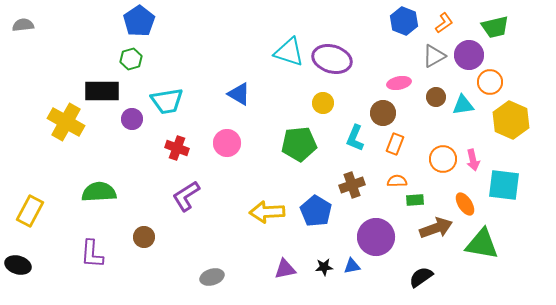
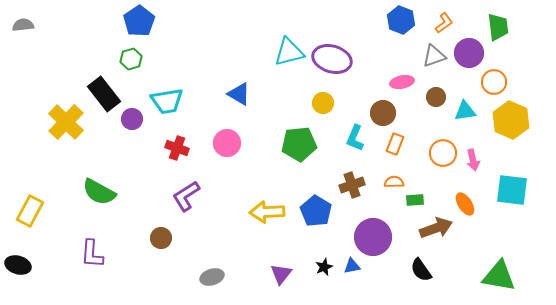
blue hexagon at (404, 21): moved 3 px left, 1 px up
green trapezoid at (495, 27): moved 3 px right; rotated 84 degrees counterclockwise
cyan triangle at (289, 52): rotated 32 degrees counterclockwise
purple circle at (469, 55): moved 2 px up
gray triangle at (434, 56): rotated 10 degrees clockwise
orange circle at (490, 82): moved 4 px right
pink ellipse at (399, 83): moved 3 px right, 1 px up
black rectangle at (102, 91): moved 2 px right, 3 px down; rotated 52 degrees clockwise
cyan triangle at (463, 105): moved 2 px right, 6 px down
yellow cross at (66, 122): rotated 15 degrees clockwise
orange circle at (443, 159): moved 6 px up
orange semicircle at (397, 181): moved 3 px left, 1 px down
cyan square at (504, 185): moved 8 px right, 5 px down
green semicircle at (99, 192): rotated 148 degrees counterclockwise
brown circle at (144, 237): moved 17 px right, 1 px down
purple circle at (376, 237): moved 3 px left
green triangle at (482, 244): moved 17 px right, 32 px down
black star at (324, 267): rotated 18 degrees counterclockwise
purple triangle at (285, 269): moved 4 px left, 5 px down; rotated 40 degrees counterclockwise
black semicircle at (421, 277): moved 7 px up; rotated 90 degrees counterclockwise
